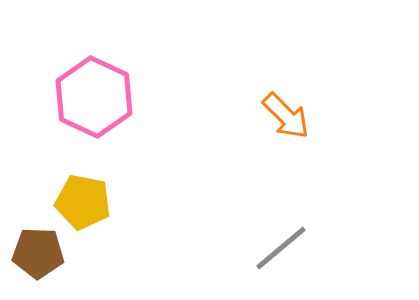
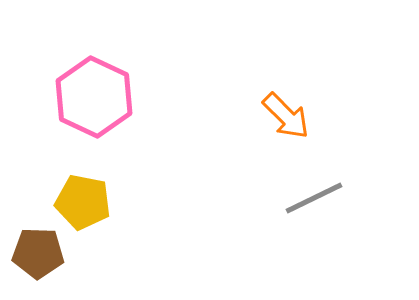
gray line: moved 33 px right, 50 px up; rotated 14 degrees clockwise
